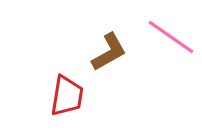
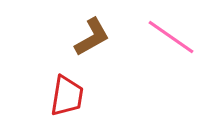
brown L-shape: moved 17 px left, 15 px up
